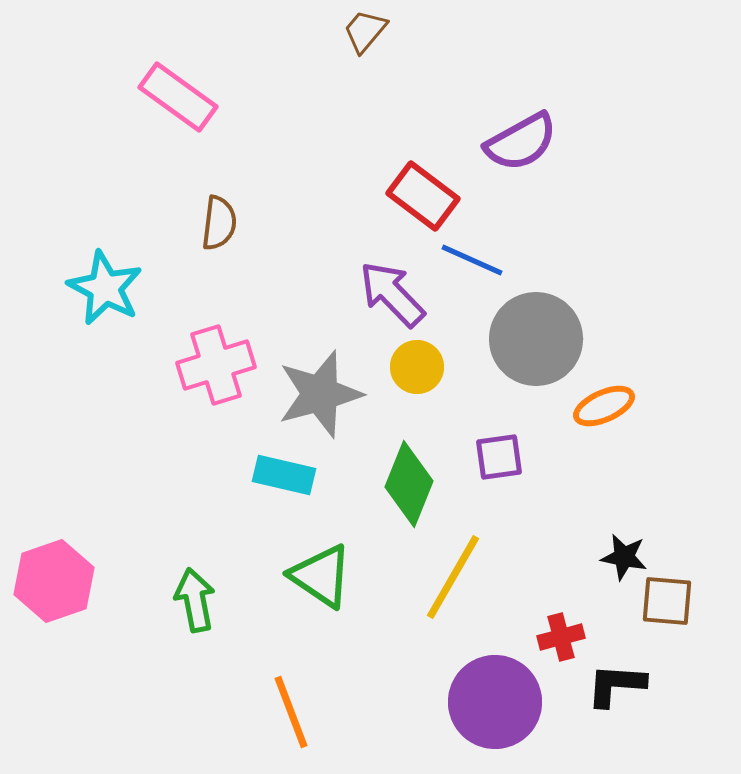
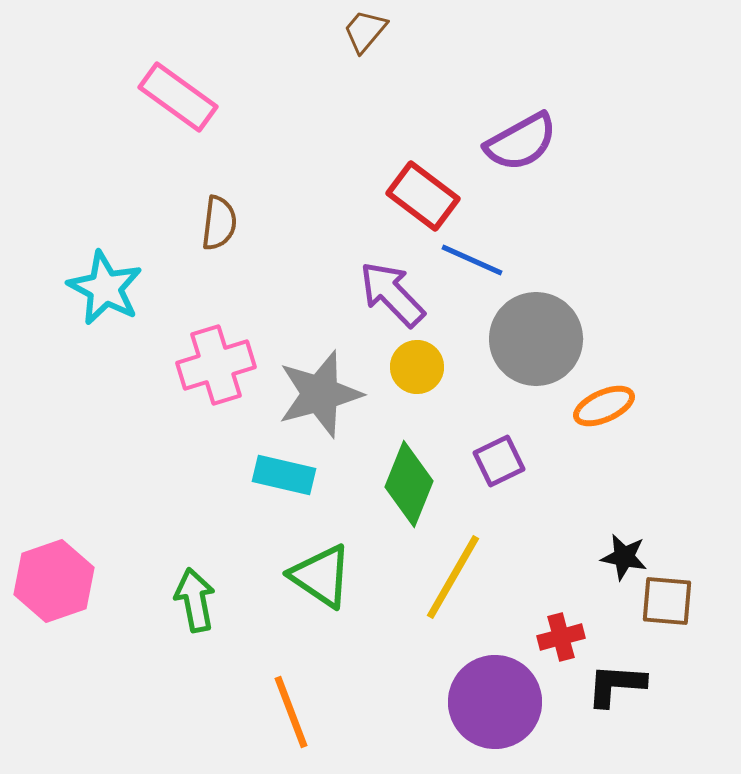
purple square: moved 4 px down; rotated 18 degrees counterclockwise
